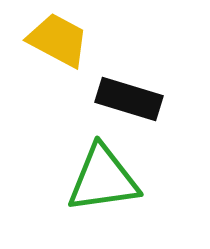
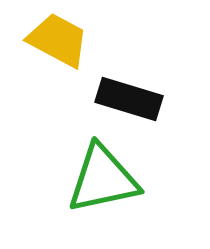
green triangle: rotated 4 degrees counterclockwise
